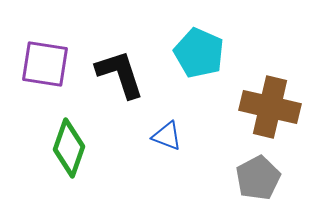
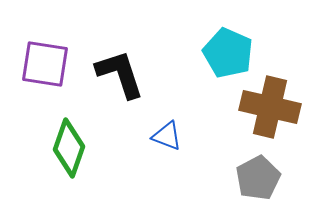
cyan pentagon: moved 29 px right
